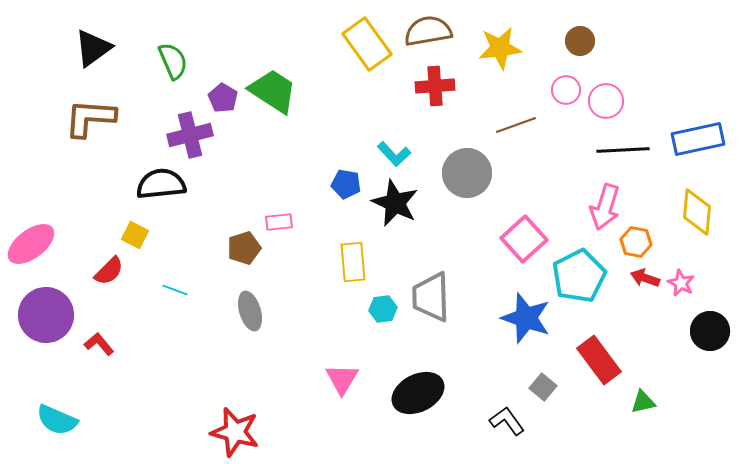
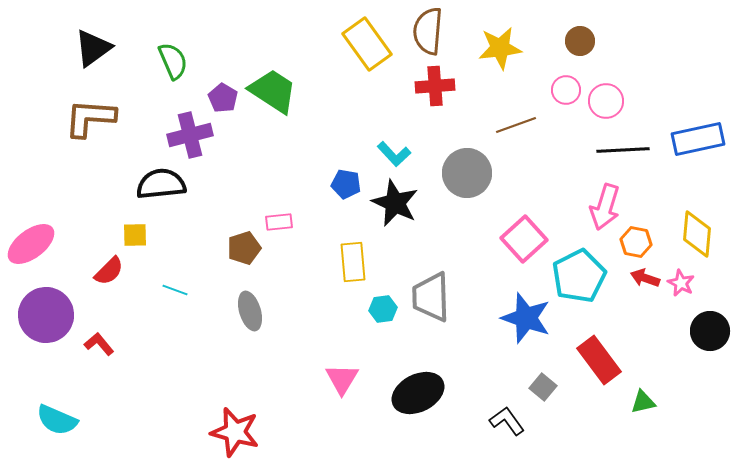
brown semicircle at (428, 31): rotated 75 degrees counterclockwise
yellow diamond at (697, 212): moved 22 px down
yellow square at (135, 235): rotated 28 degrees counterclockwise
